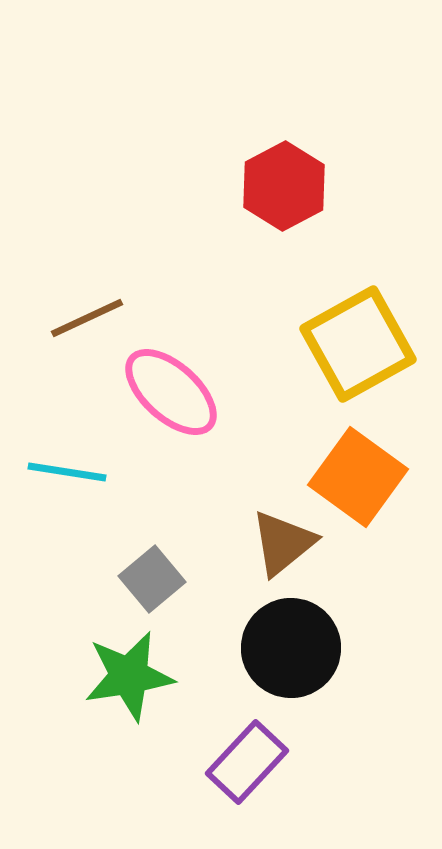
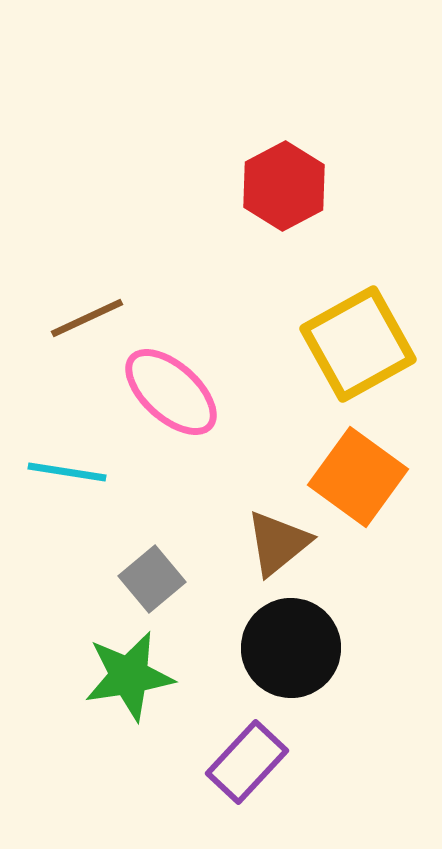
brown triangle: moved 5 px left
